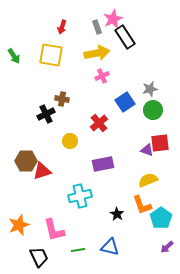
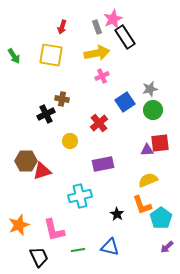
purple triangle: rotated 24 degrees counterclockwise
